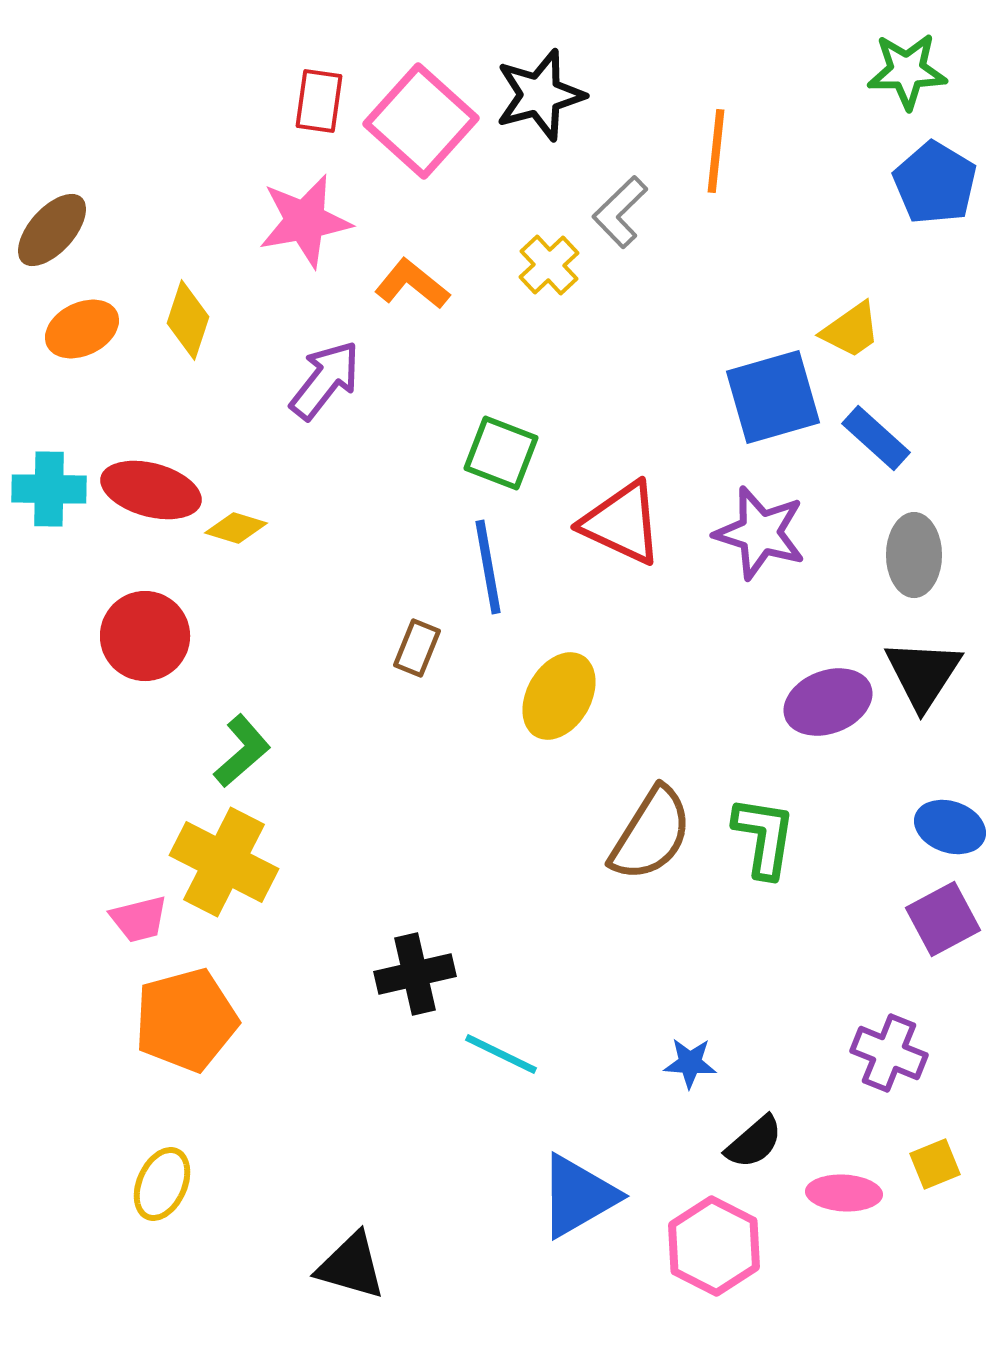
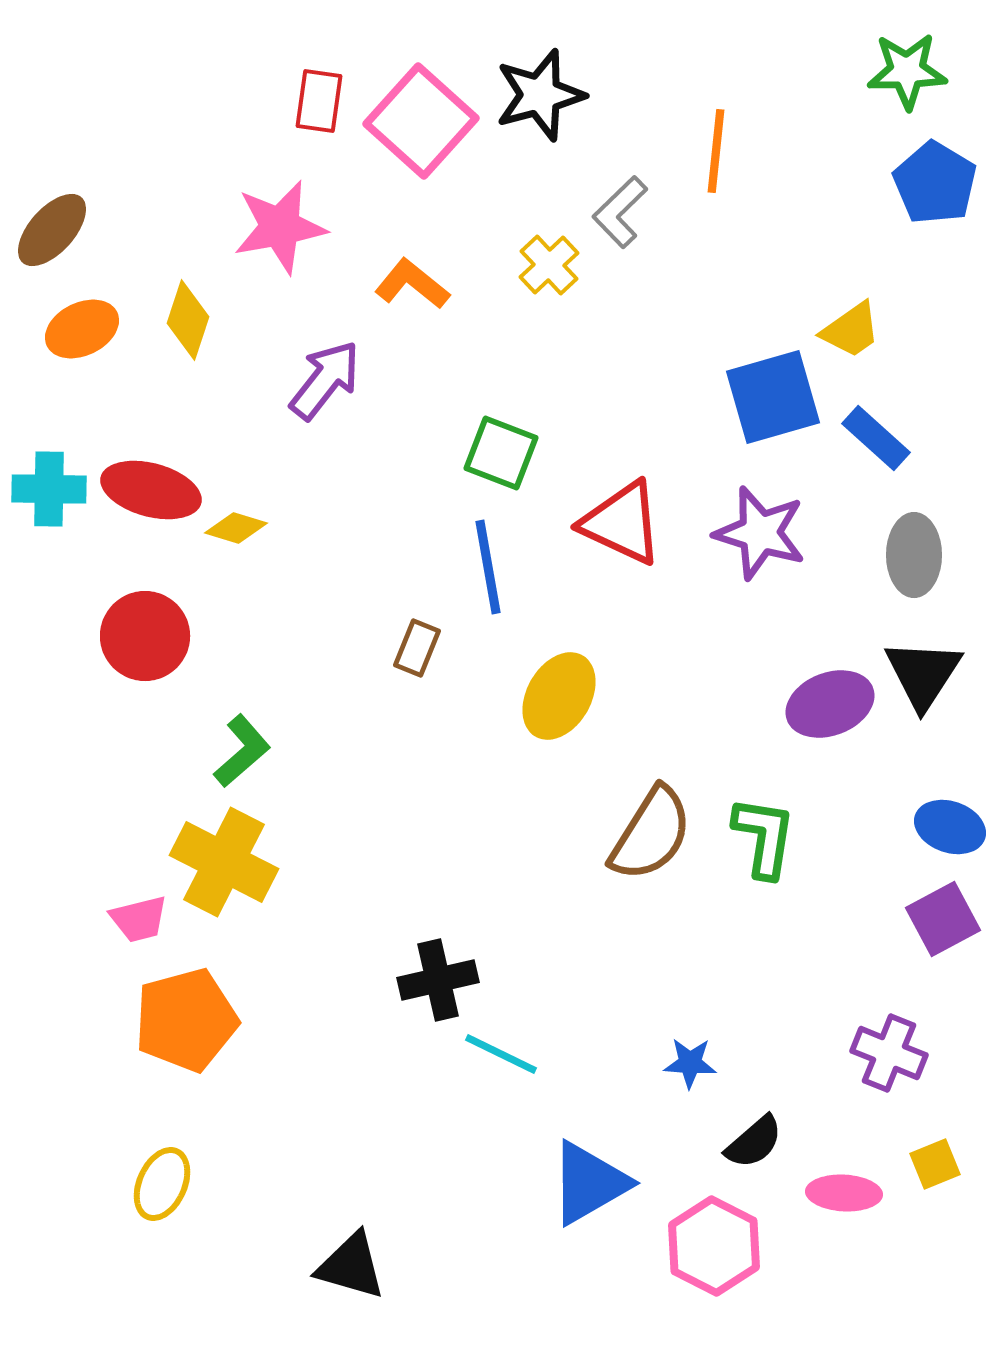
pink star at (305, 221): moved 25 px left, 6 px down
purple ellipse at (828, 702): moved 2 px right, 2 px down
black cross at (415, 974): moved 23 px right, 6 px down
blue triangle at (578, 1196): moved 11 px right, 13 px up
